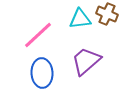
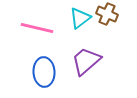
cyan triangle: moved 1 px up; rotated 30 degrees counterclockwise
pink line: moved 1 px left, 7 px up; rotated 56 degrees clockwise
blue ellipse: moved 2 px right, 1 px up
